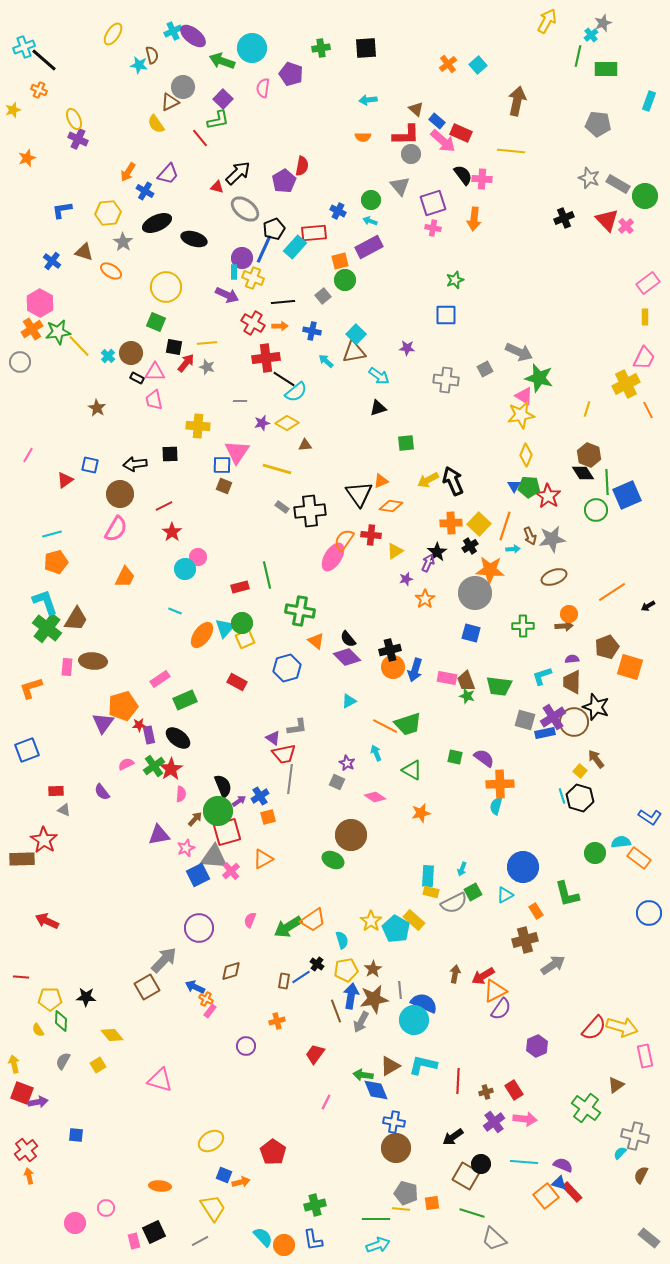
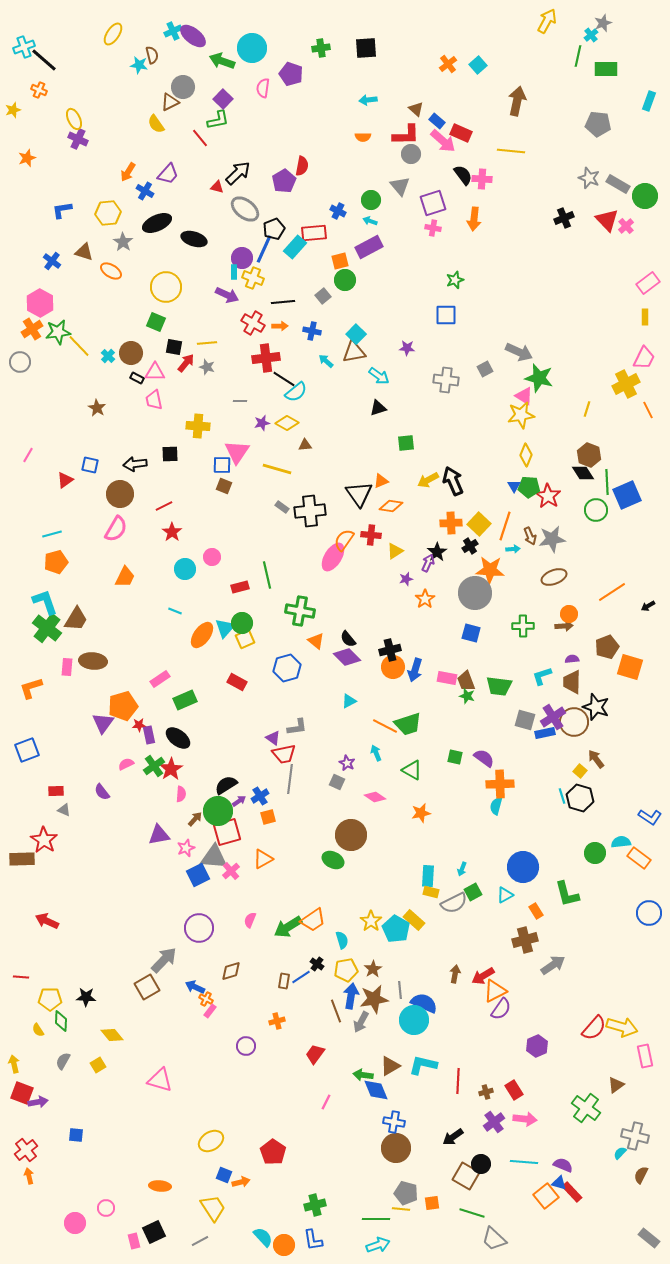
pink circle at (198, 557): moved 14 px right
black semicircle at (223, 786): moved 3 px right, 1 px up; rotated 100 degrees counterclockwise
